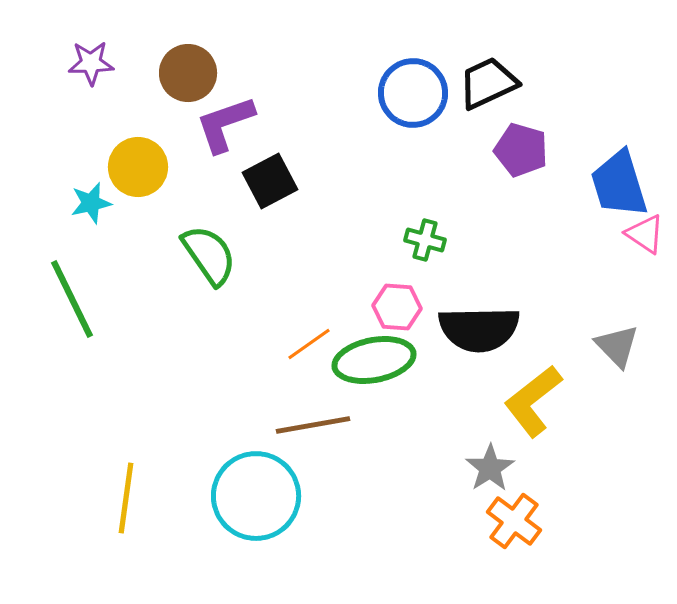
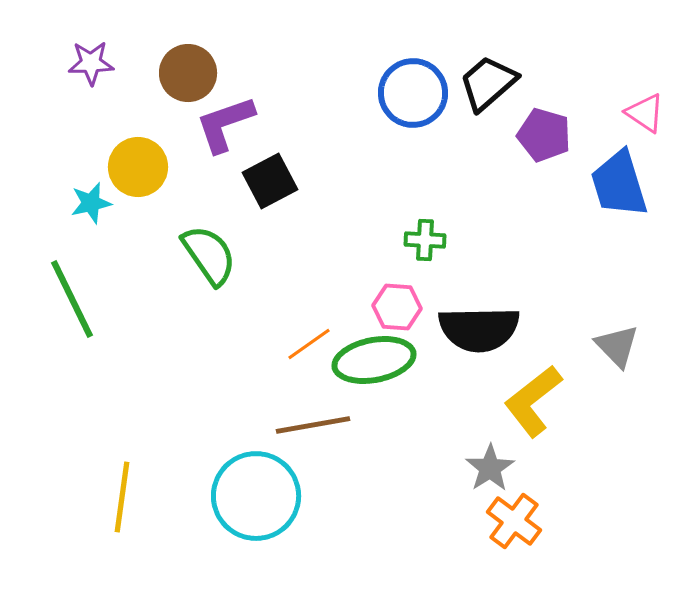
black trapezoid: rotated 16 degrees counterclockwise
purple pentagon: moved 23 px right, 15 px up
pink triangle: moved 121 px up
green cross: rotated 12 degrees counterclockwise
yellow line: moved 4 px left, 1 px up
